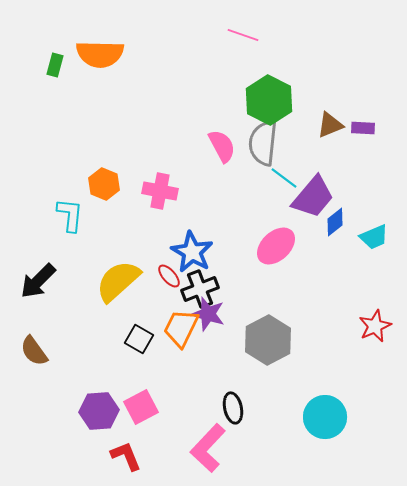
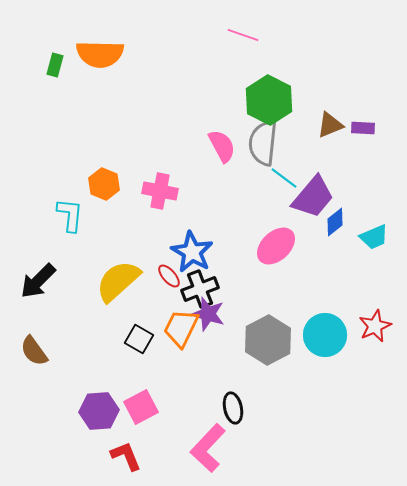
cyan circle: moved 82 px up
